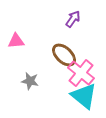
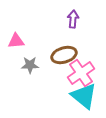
purple arrow: rotated 30 degrees counterclockwise
brown ellipse: rotated 60 degrees counterclockwise
pink cross: rotated 16 degrees clockwise
gray star: moved 16 px up; rotated 12 degrees counterclockwise
